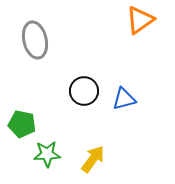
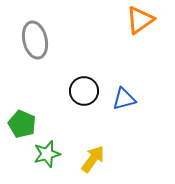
green pentagon: rotated 12 degrees clockwise
green star: rotated 12 degrees counterclockwise
